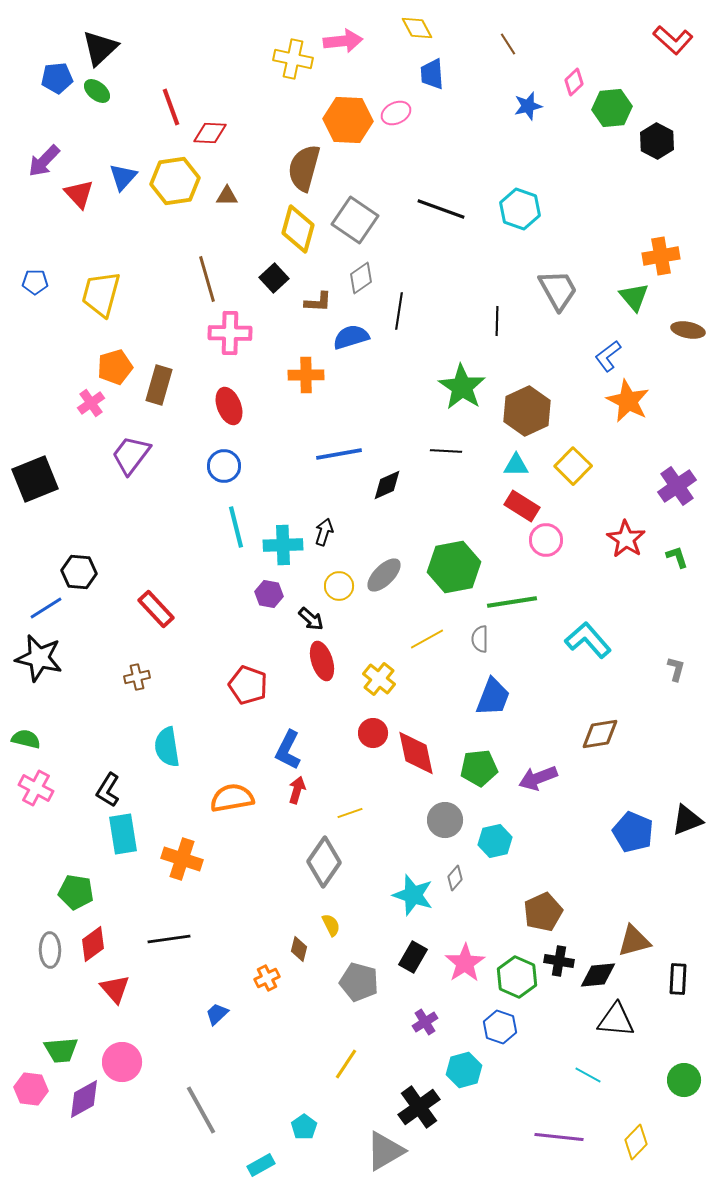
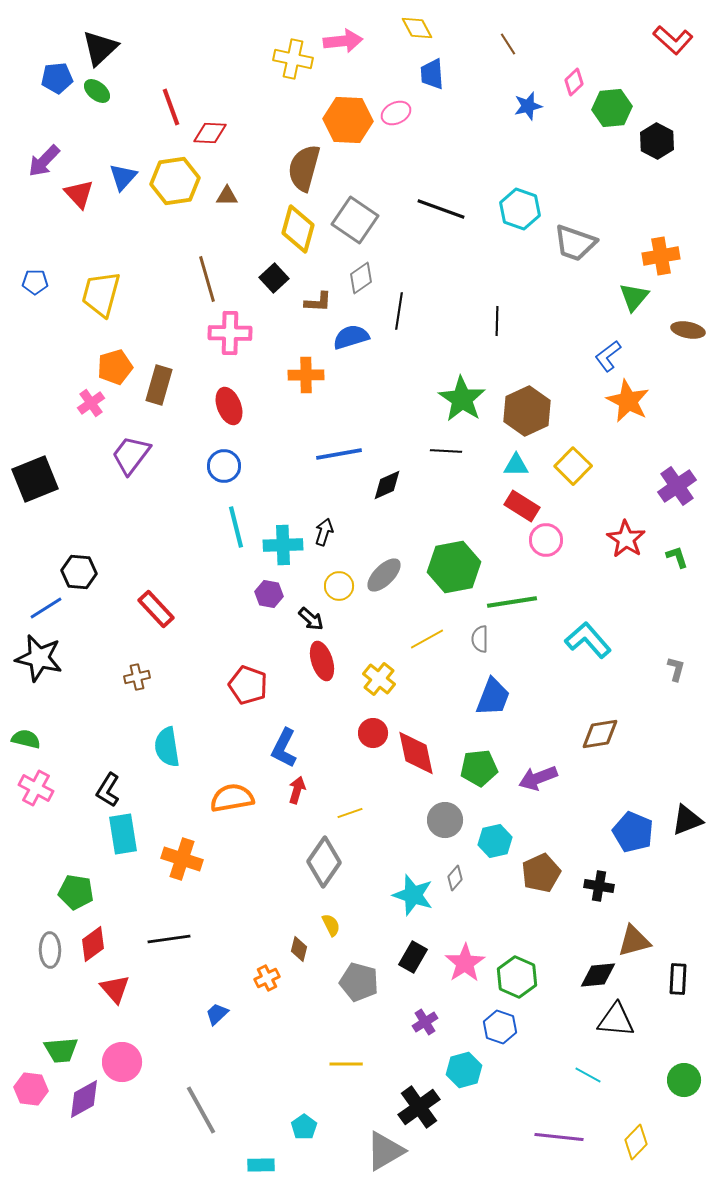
gray trapezoid at (558, 290): moved 17 px right, 47 px up; rotated 138 degrees clockwise
green triangle at (634, 297): rotated 20 degrees clockwise
green star at (462, 387): moved 12 px down
blue L-shape at (288, 750): moved 4 px left, 2 px up
brown pentagon at (543, 912): moved 2 px left, 39 px up
black cross at (559, 961): moved 40 px right, 75 px up
yellow line at (346, 1064): rotated 56 degrees clockwise
cyan rectangle at (261, 1165): rotated 28 degrees clockwise
